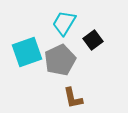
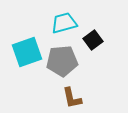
cyan trapezoid: rotated 44 degrees clockwise
gray pentagon: moved 2 px right, 1 px down; rotated 20 degrees clockwise
brown L-shape: moved 1 px left
